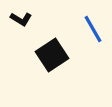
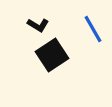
black L-shape: moved 17 px right, 6 px down
